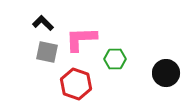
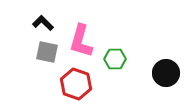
pink L-shape: moved 2 px down; rotated 72 degrees counterclockwise
